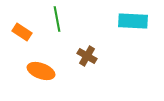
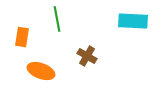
orange rectangle: moved 5 px down; rotated 66 degrees clockwise
